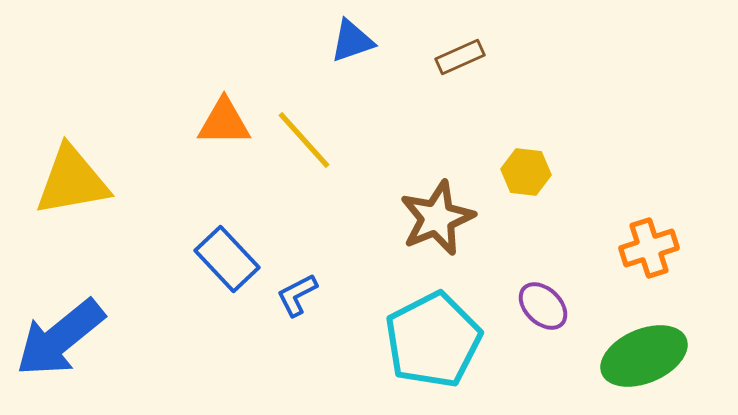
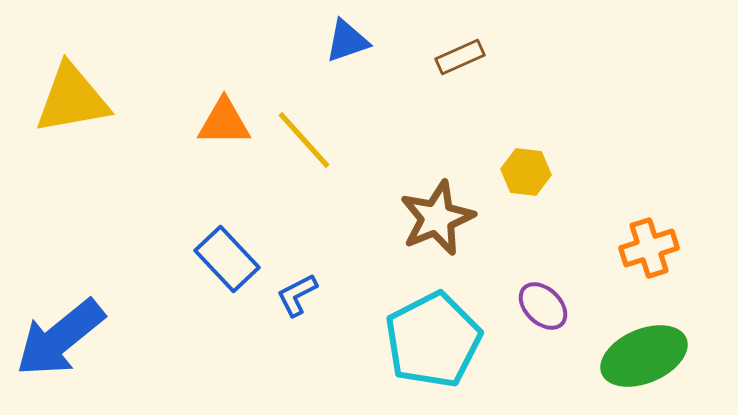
blue triangle: moved 5 px left
yellow triangle: moved 82 px up
